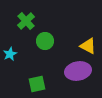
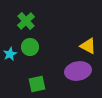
green circle: moved 15 px left, 6 px down
